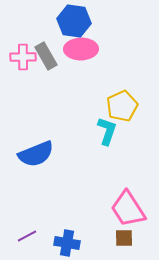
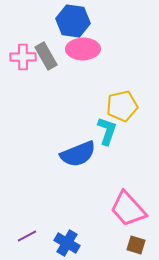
blue hexagon: moved 1 px left
pink ellipse: moved 2 px right
yellow pentagon: rotated 12 degrees clockwise
blue semicircle: moved 42 px right
pink trapezoid: rotated 9 degrees counterclockwise
brown square: moved 12 px right, 7 px down; rotated 18 degrees clockwise
blue cross: rotated 20 degrees clockwise
